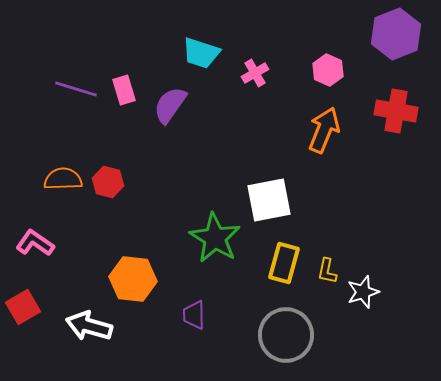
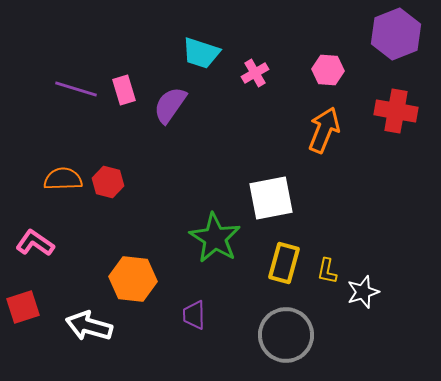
pink hexagon: rotated 20 degrees counterclockwise
white square: moved 2 px right, 2 px up
red square: rotated 12 degrees clockwise
